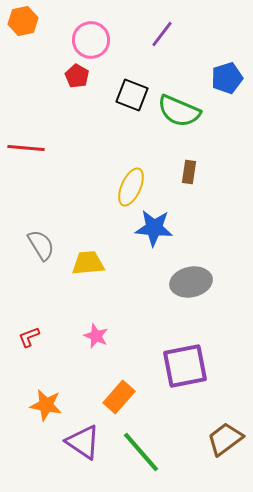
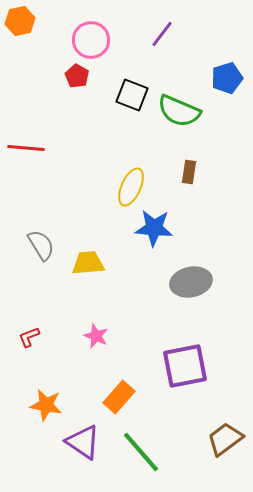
orange hexagon: moved 3 px left
